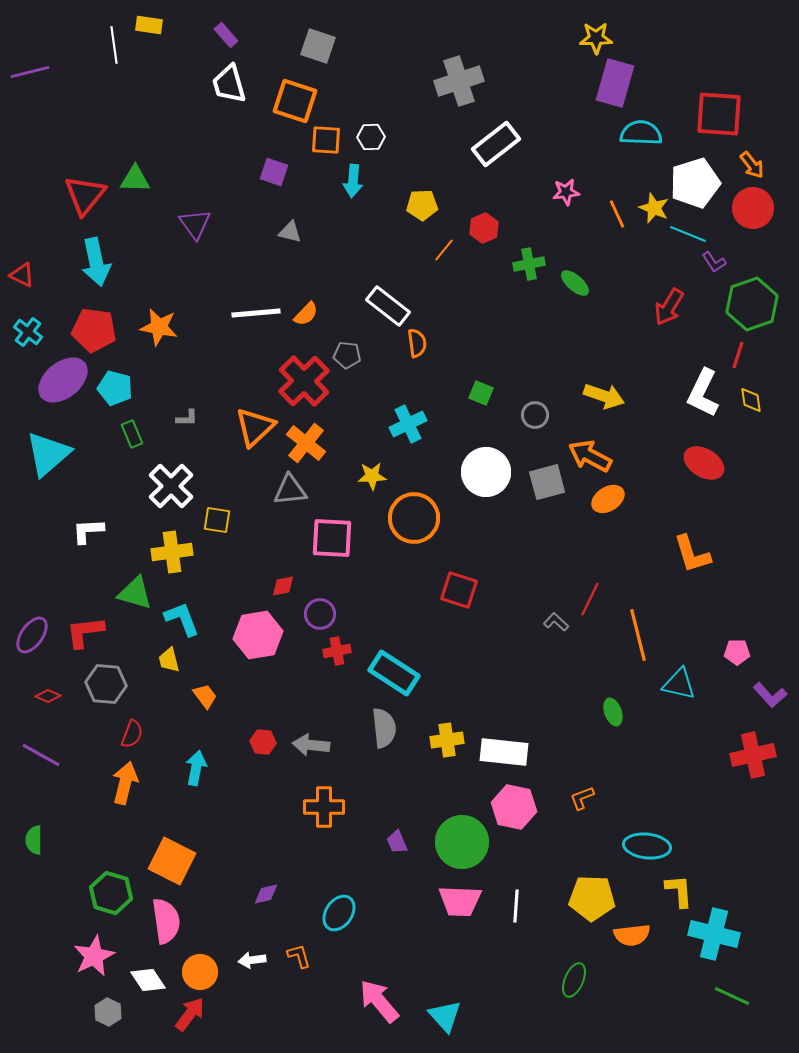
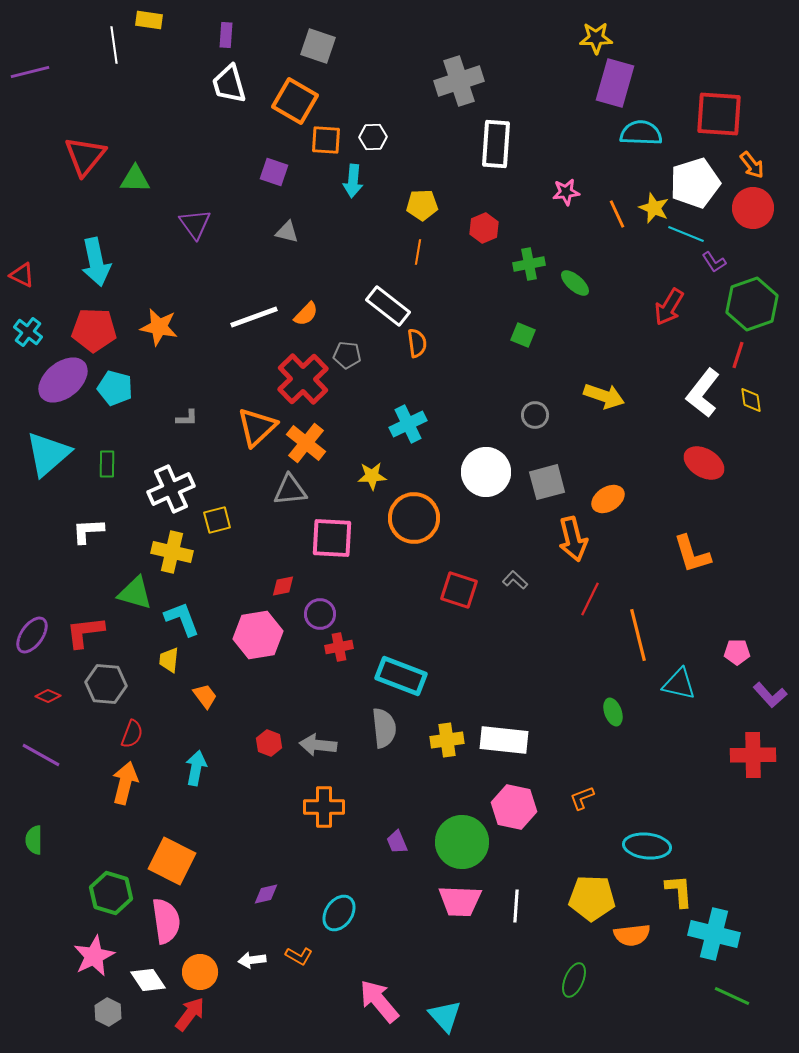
yellow rectangle at (149, 25): moved 5 px up
purple rectangle at (226, 35): rotated 45 degrees clockwise
orange square at (295, 101): rotated 12 degrees clockwise
white hexagon at (371, 137): moved 2 px right
white rectangle at (496, 144): rotated 48 degrees counterclockwise
red triangle at (85, 195): moved 39 px up
gray triangle at (290, 232): moved 3 px left
cyan line at (688, 234): moved 2 px left
orange line at (444, 250): moved 26 px left, 2 px down; rotated 30 degrees counterclockwise
white line at (256, 313): moved 2 px left, 4 px down; rotated 15 degrees counterclockwise
red pentagon at (94, 330): rotated 6 degrees counterclockwise
red cross at (304, 381): moved 1 px left, 2 px up
green square at (481, 393): moved 42 px right, 58 px up
white L-shape at (703, 393): rotated 12 degrees clockwise
orange triangle at (255, 427): moved 2 px right
green rectangle at (132, 434): moved 25 px left, 30 px down; rotated 24 degrees clockwise
orange arrow at (590, 456): moved 17 px left, 83 px down; rotated 132 degrees counterclockwise
white cross at (171, 486): moved 3 px down; rotated 21 degrees clockwise
yellow square at (217, 520): rotated 24 degrees counterclockwise
yellow cross at (172, 552): rotated 21 degrees clockwise
gray L-shape at (556, 622): moved 41 px left, 42 px up
red cross at (337, 651): moved 2 px right, 4 px up
yellow trapezoid at (169, 660): rotated 20 degrees clockwise
cyan rectangle at (394, 673): moved 7 px right, 3 px down; rotated 12 degrees counterclockwise
red hexagon at (263, 742): moved 6 px right, 1 px down; rotated 15 degrees clockwise
gray arrow at (311, 745): moved 7 px right
white rectangle at (504, 752): moved 12 px up
red cross at (753, 755): rotated 12 degrees clockwise
orange L-shape at (299, 956): rotated 136 degrees clockwise
